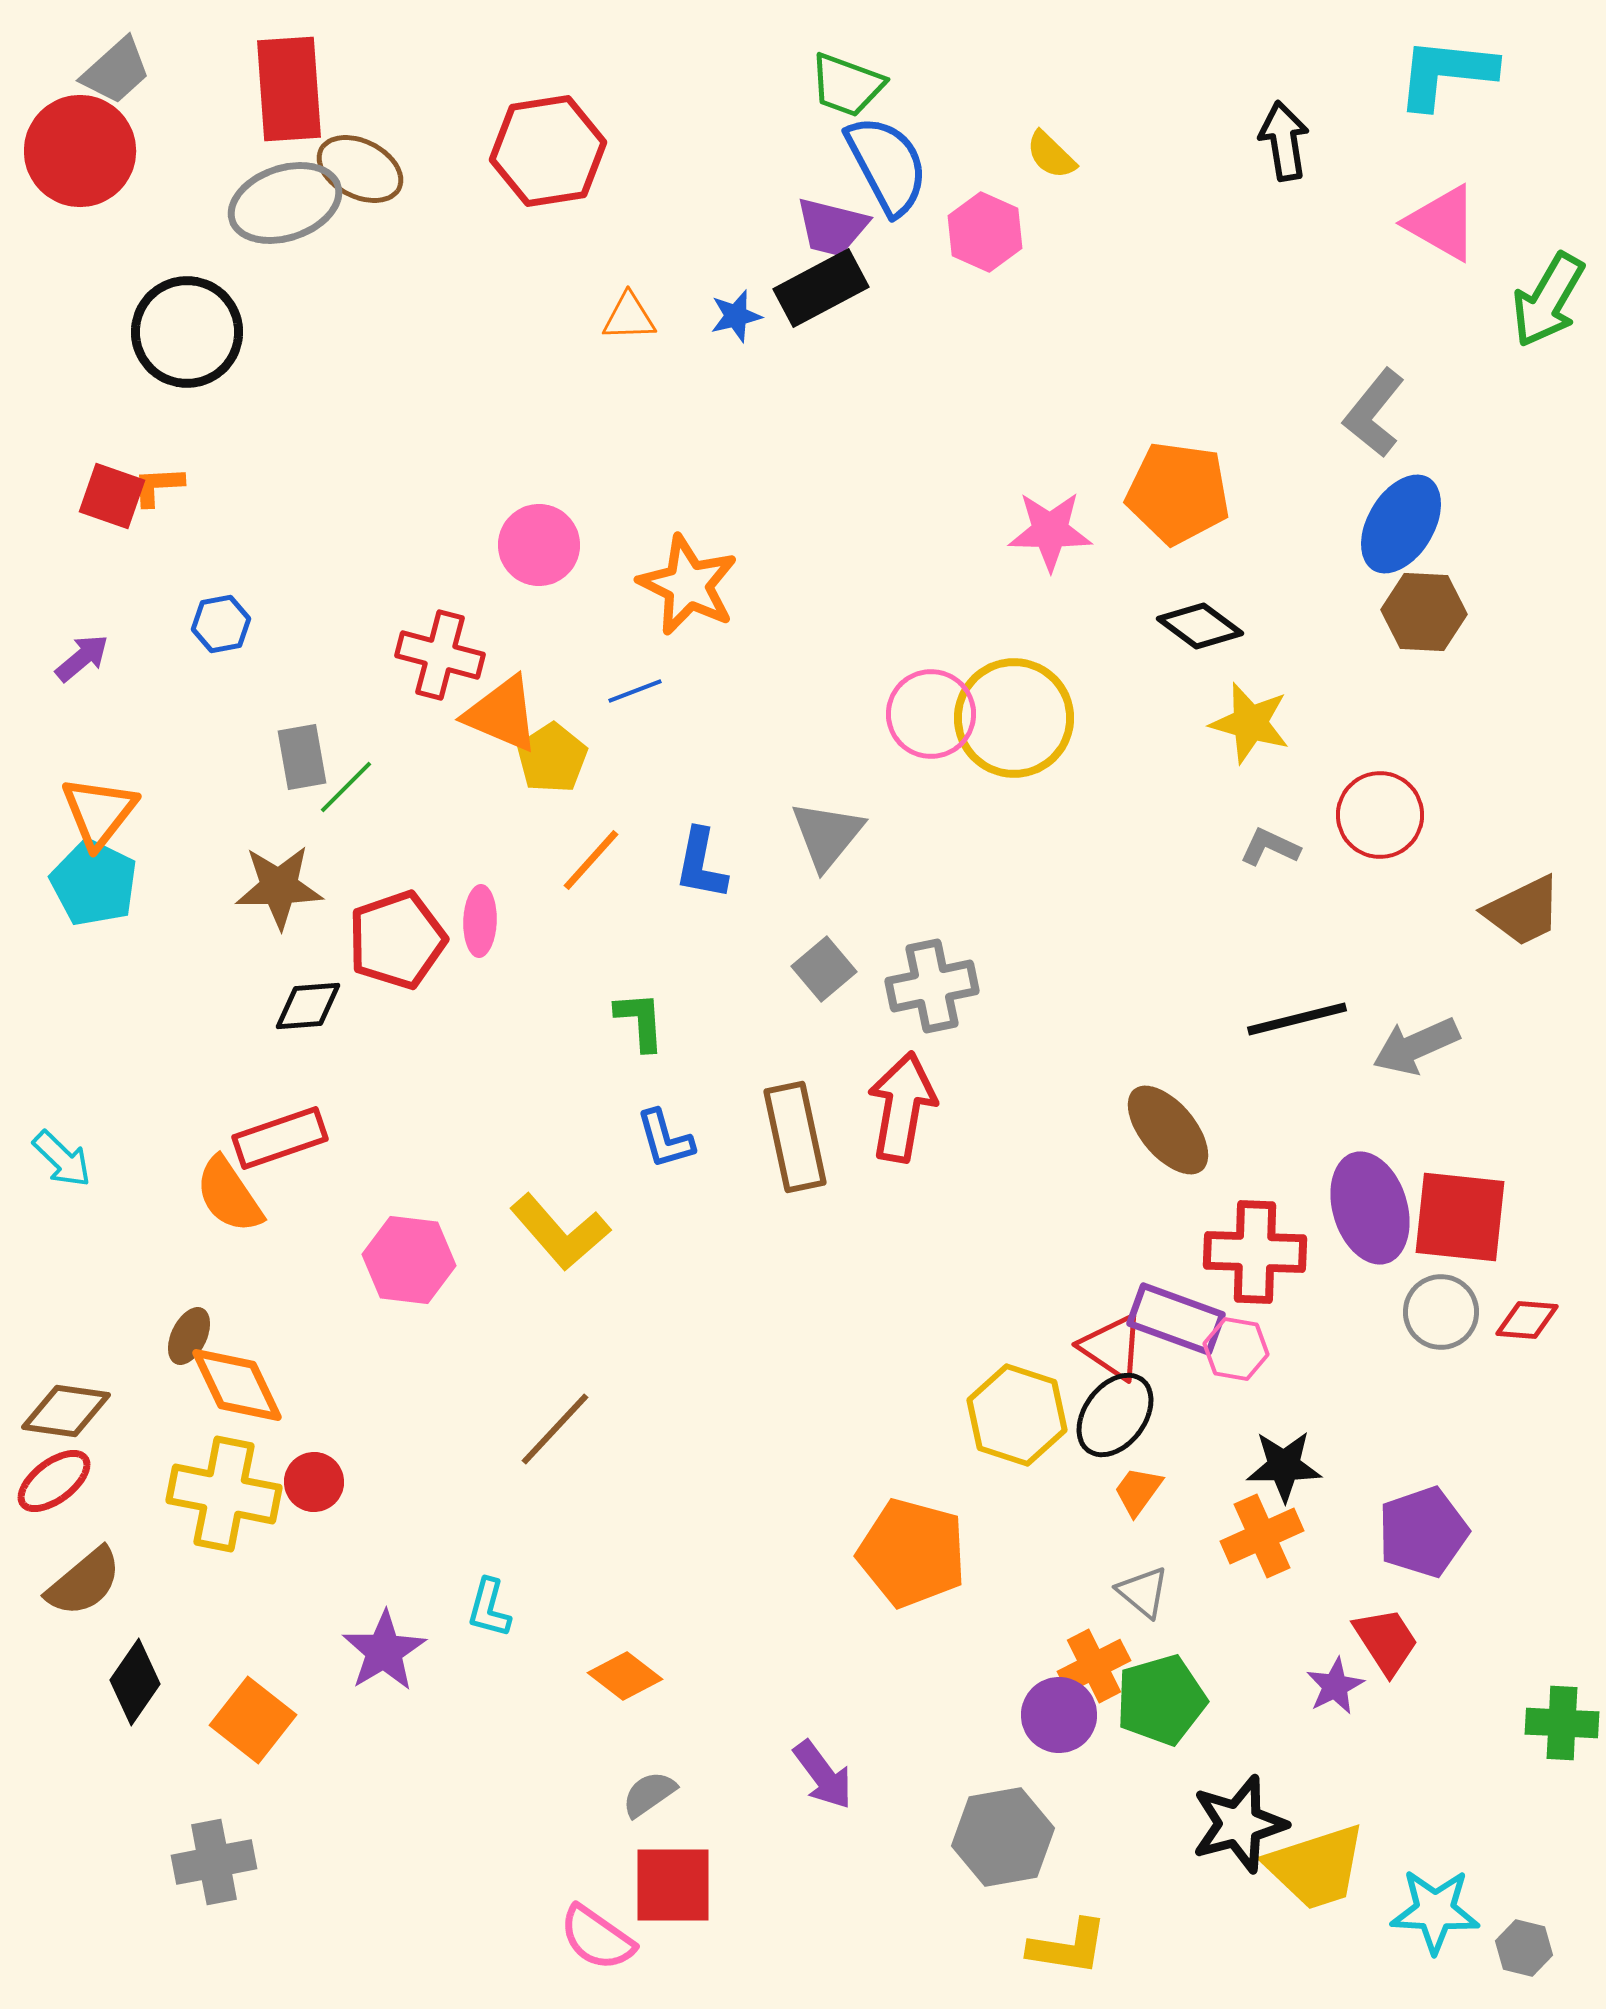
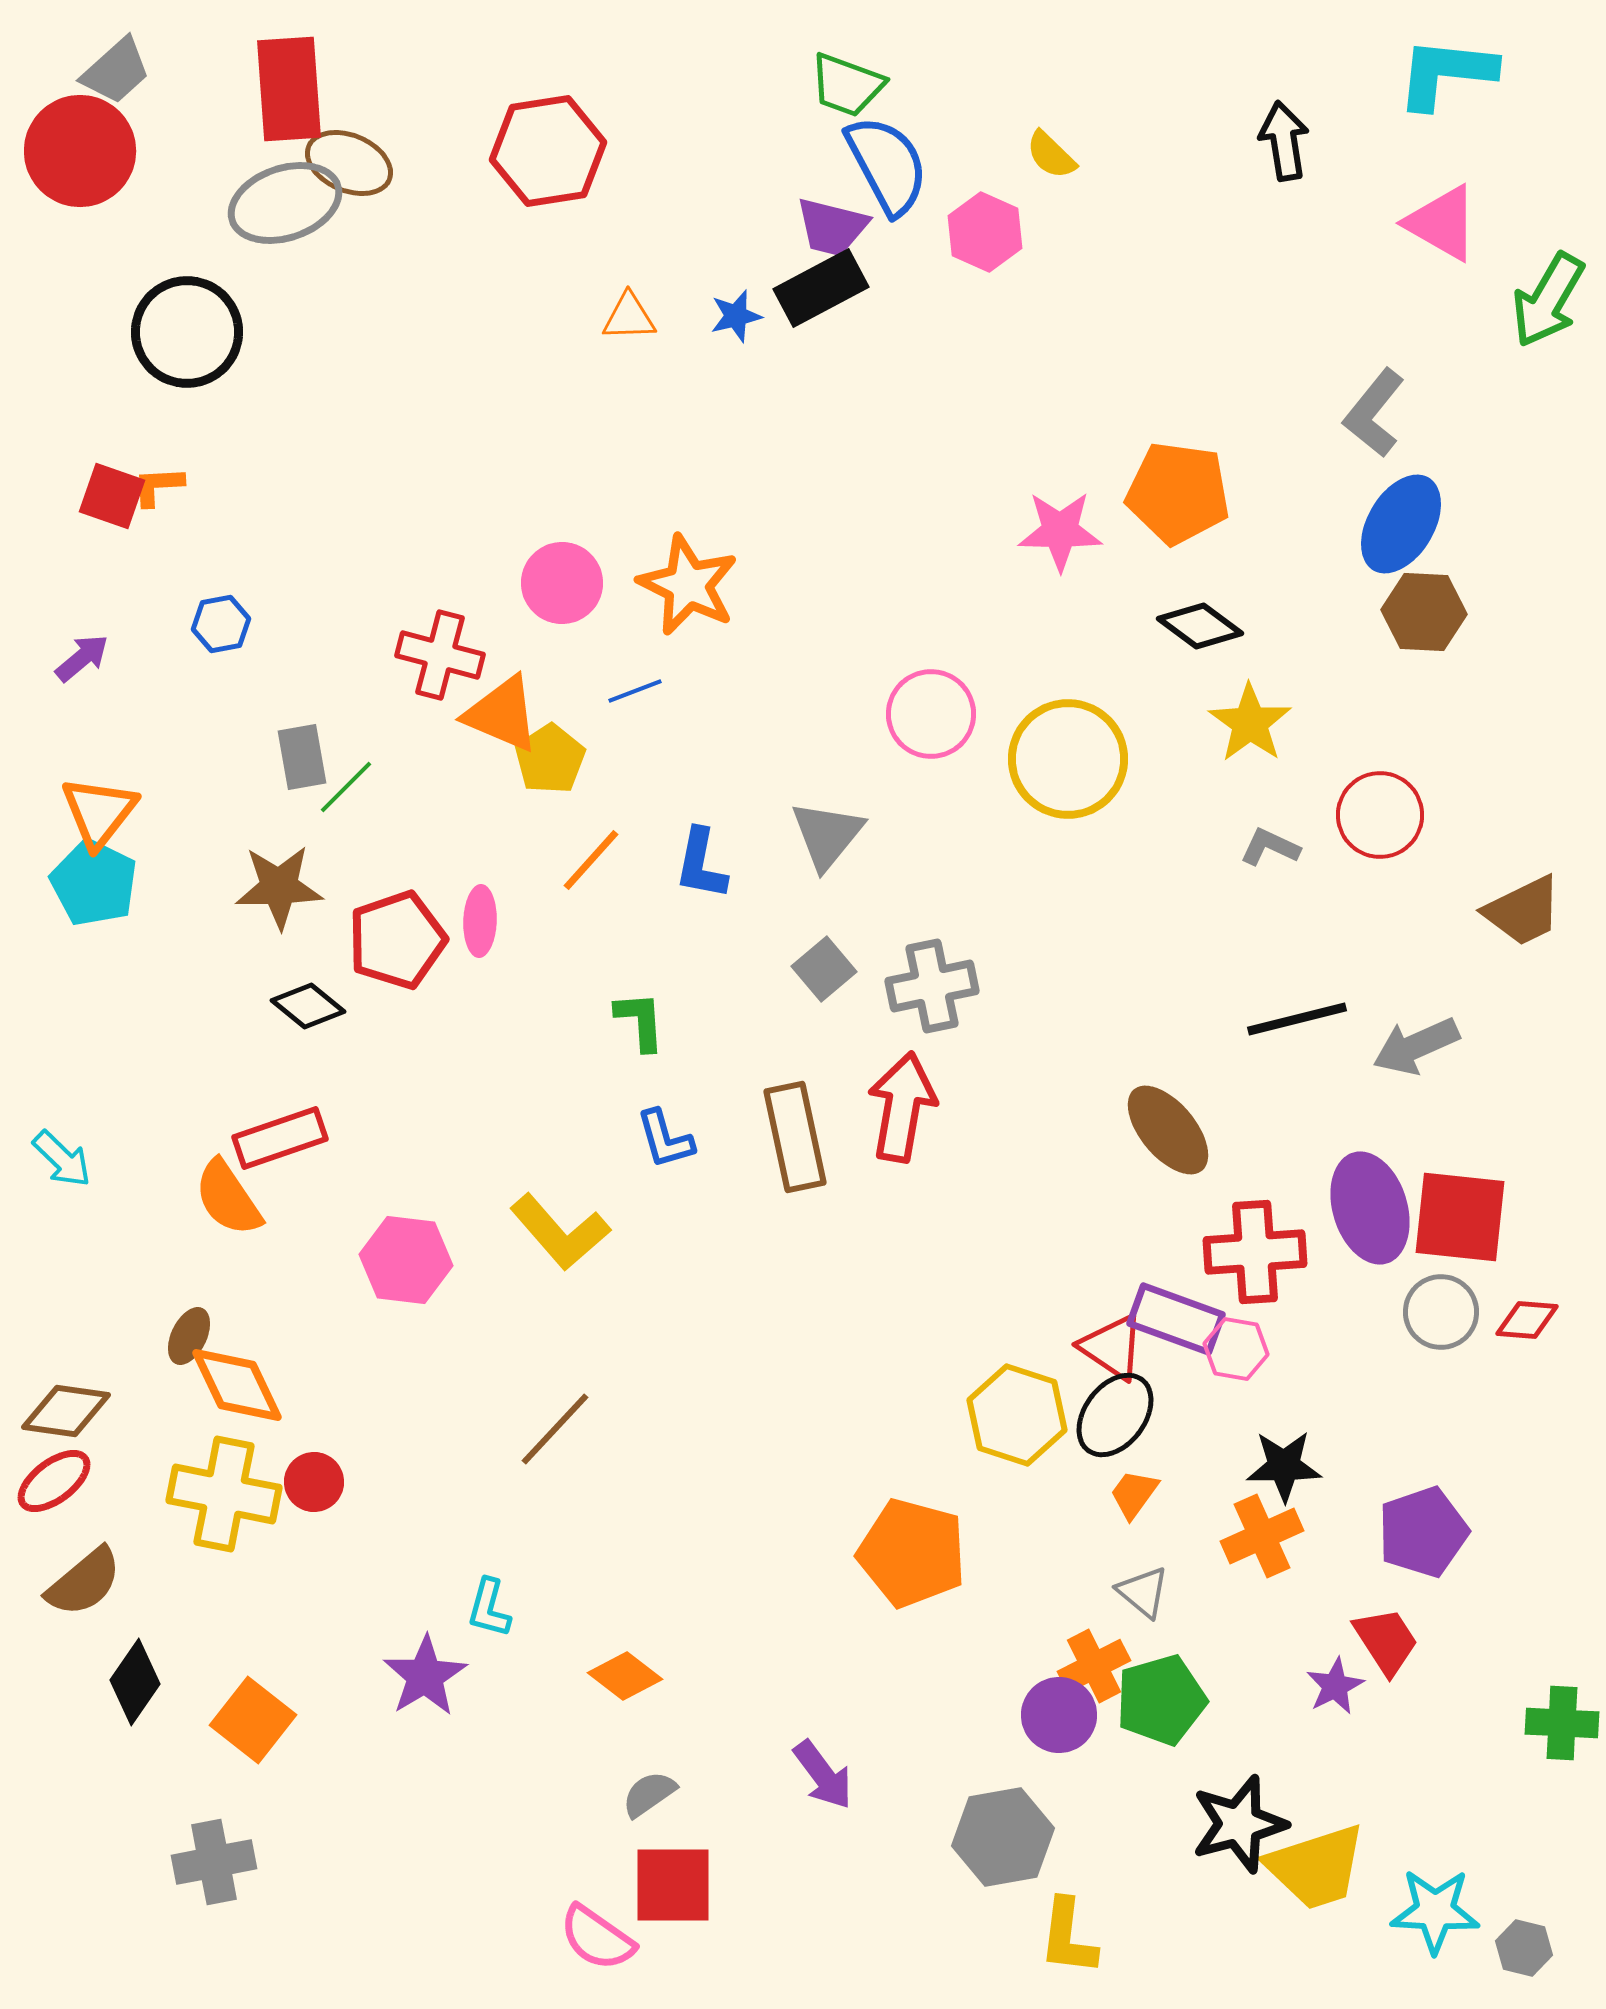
brown ellipse at (360, 169): moved 11 px left, 6 px up; rotated 4 degrees counterclockwise
pink star at (1050, 531): moved 10 px right
pink circle at (539, 545): moved 23 px right, 38 px down
yellow circle at (1014, 718): moved 54 px right, 41 px down
yellow star at (1250, 723): rotated 20 degrees clockwise
yellow pentagon at (552, 758): moved 2 px left, 1 px down
black diamond at (308, 1006): rotated 44 degrees clockwise
orange semicircle at (229, 1195): moved 1 px left, 3 px down
red cross at (1255, 1252): rotated 6 degrees counterclockwise
pink hexagon at (409, 1260): moved 3 px left
orange trapezoid at (1138, 1491): moved 4 px left, 3 px down
purple star at (384, 1651): moved 41 px right, 25 px down
yellow L-shape at (1068, 1947): moved 10 px up; rotated 88 degrees clockwise
